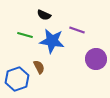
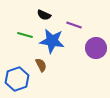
purple line: moved 3 px left, 5 px up
purple circle: moved 11 px up
brown semicircle: moved 2 px right, 2 px up
